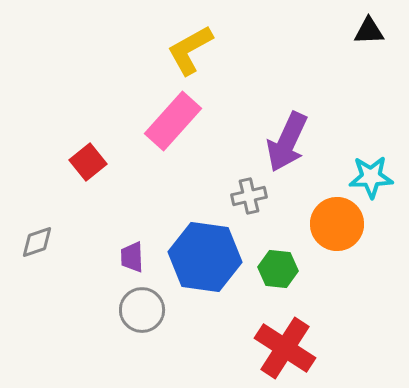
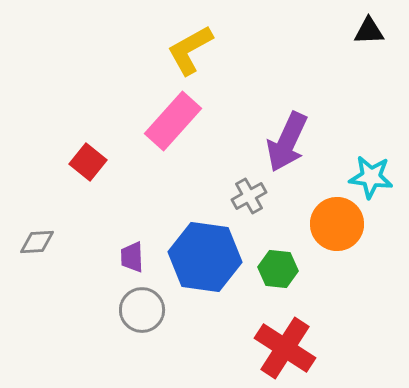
red square: rotated 12 degrees counterclockwise
cyan star: rotated 9 degrees clockwise
gray cross: rotated 16 degrees counterclockwise
gray diamond: rotated 15 degrees clockwise
